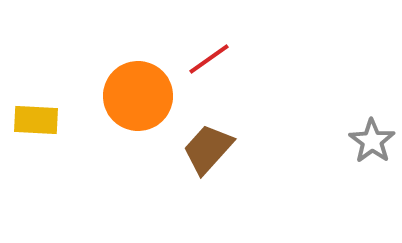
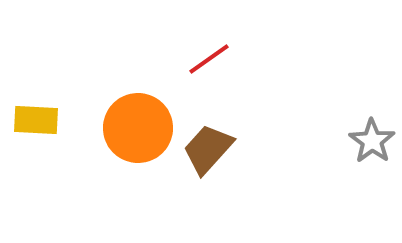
orange circle: moved 32 px down
